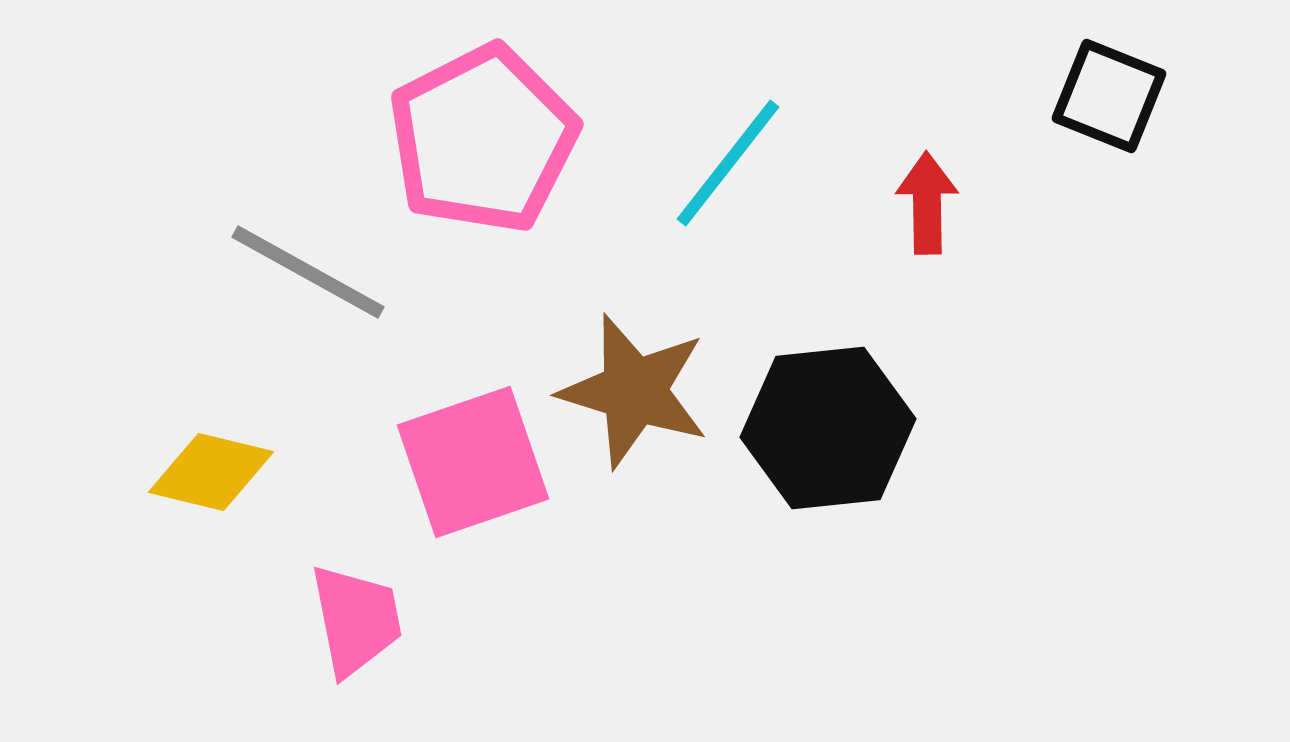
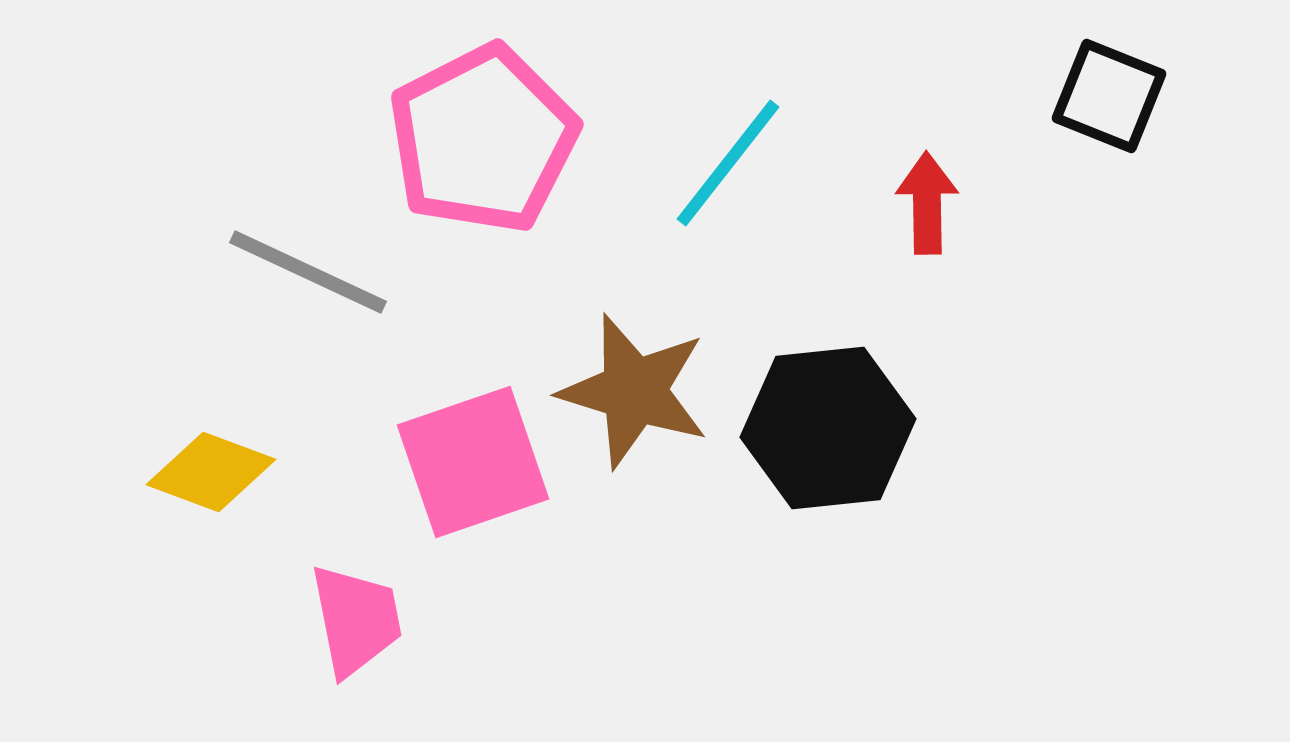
gray line: rotated 4 degrees counterclockwise
yellow diamond: rotated 7 degrees clockwise
